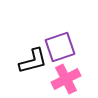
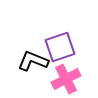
black L-shape: rotated 144 degrees counterclockwise
